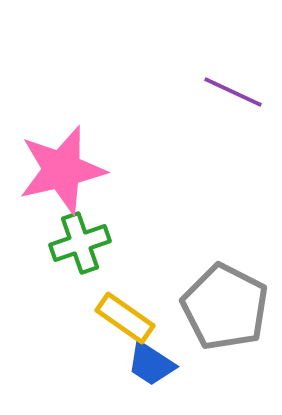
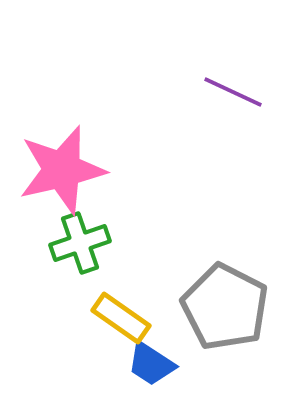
yellow rectangle: moved 4 px left
